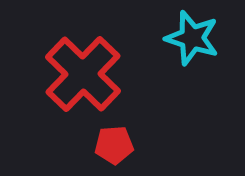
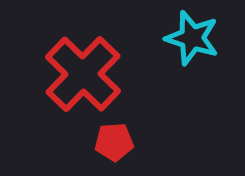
red pentagon: moved 3 px up
